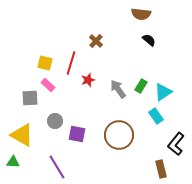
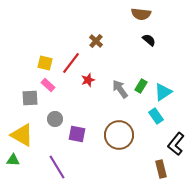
red line: rotated 20 degrees clockwise
gray arrow: moved 2 px right
gray circle: moved 2 px up
green triangle: moved 2 px up
